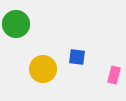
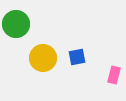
blue square: rotated 18 degrees counterclockwise
yellow circle: moved 11 px up
